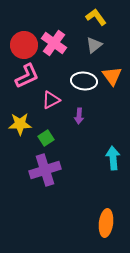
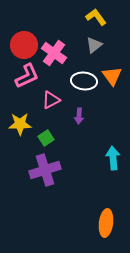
pink cross: moved 10 px down
